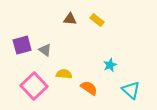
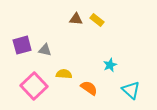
brown triangle: moved 6 px right
gray triangle: rotated 24 degrees counterclockwise
